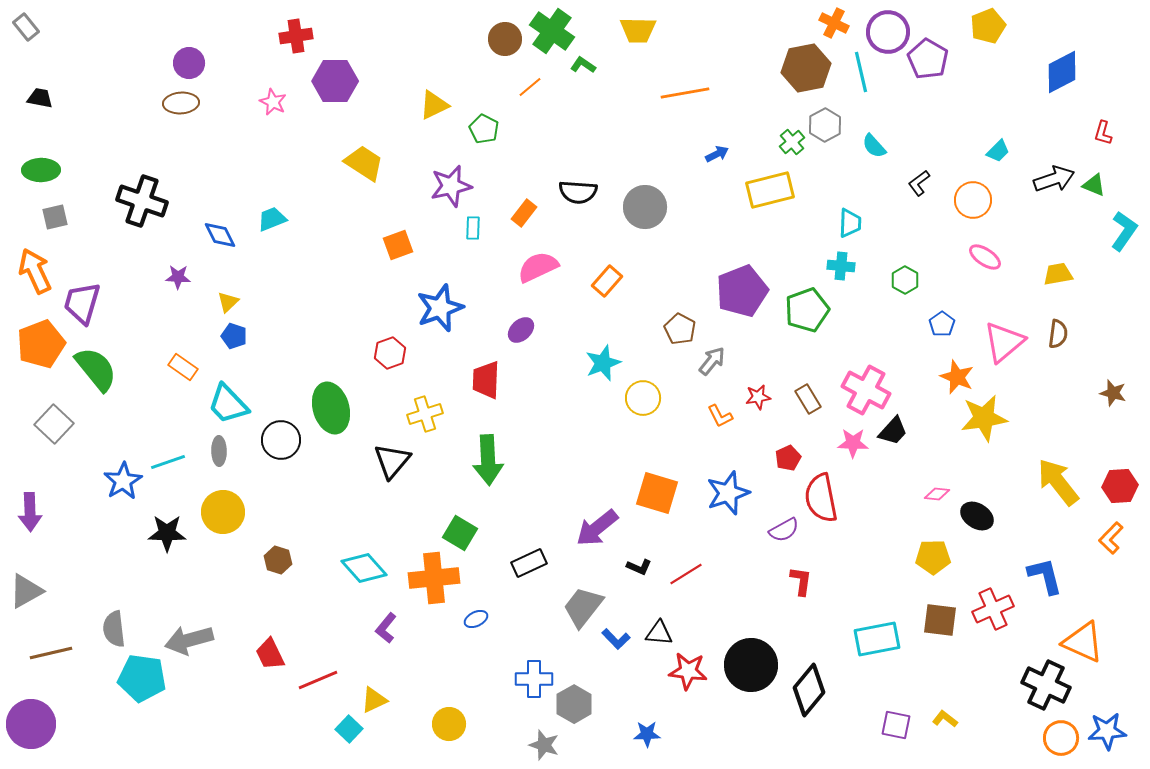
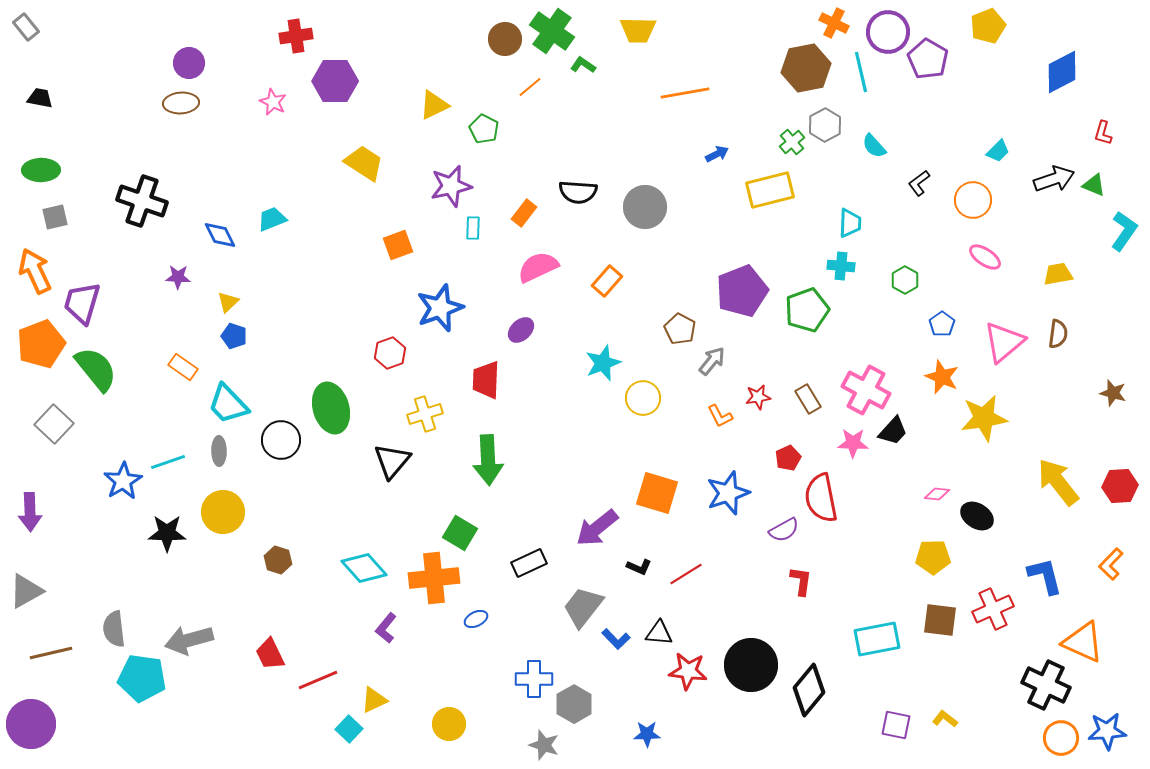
orange star at (957, 377): moved 15 px left
orange L-shape at (1111, 538): moved 26 px down
